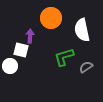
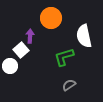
white semicircle: moved 2 px right, 6 px down
white square: rotated 35 degrees clockwise
gray semicircle: moved 17 px left, 18 px down
